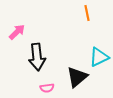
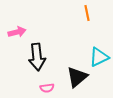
pink arrow: rotated 30 degrees clockwise
